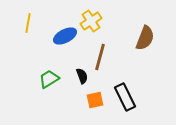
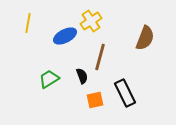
black rectangle: moved 4 px up
